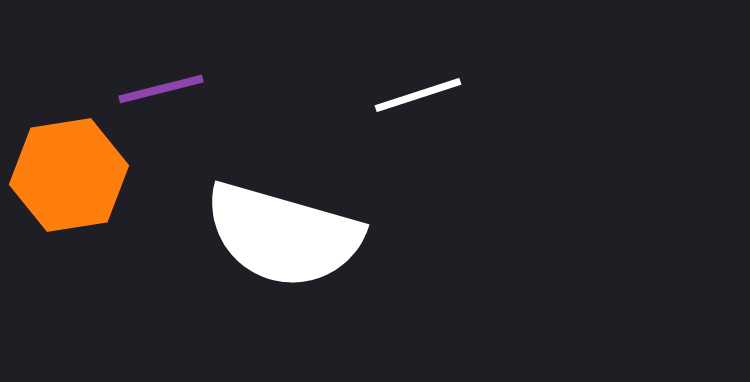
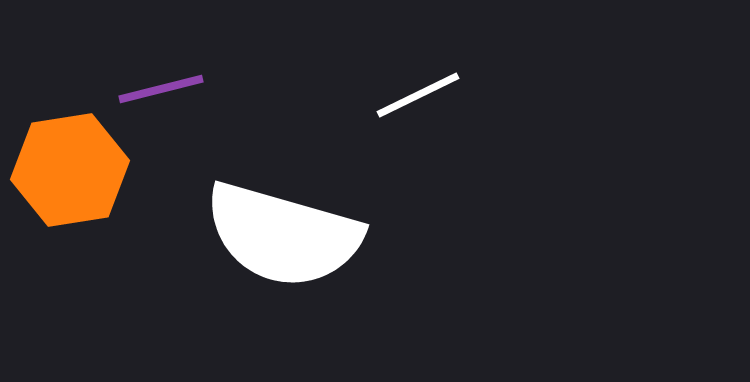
white line: rotated 8 degrees counterclockwise
orange hexagon: moved 1 px right, 5 px up
